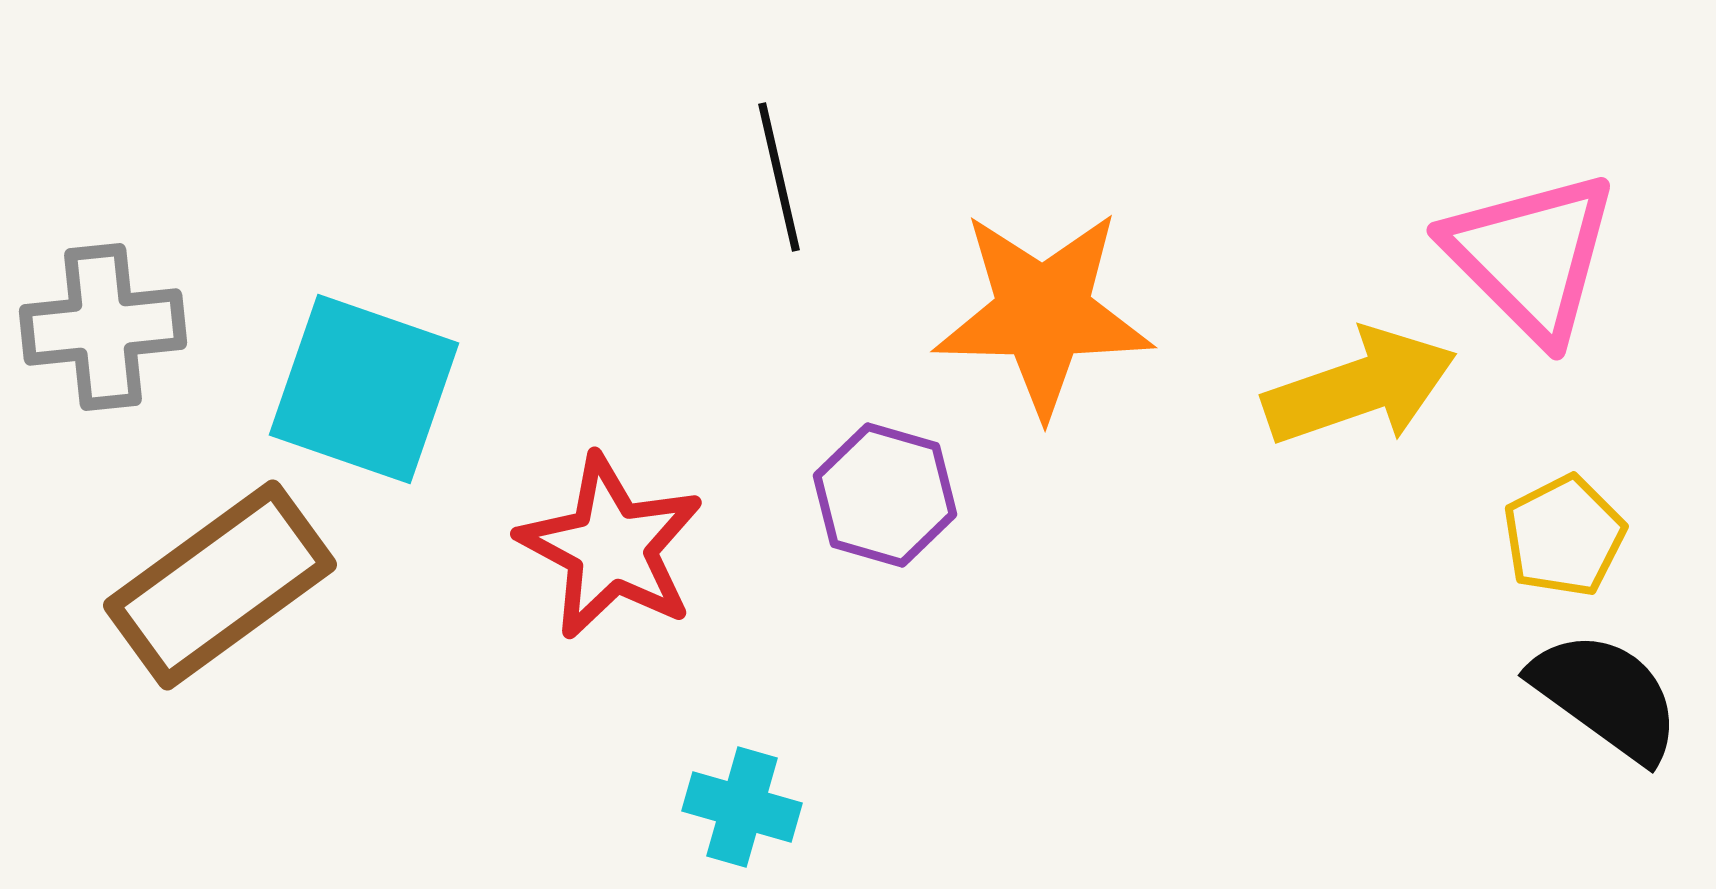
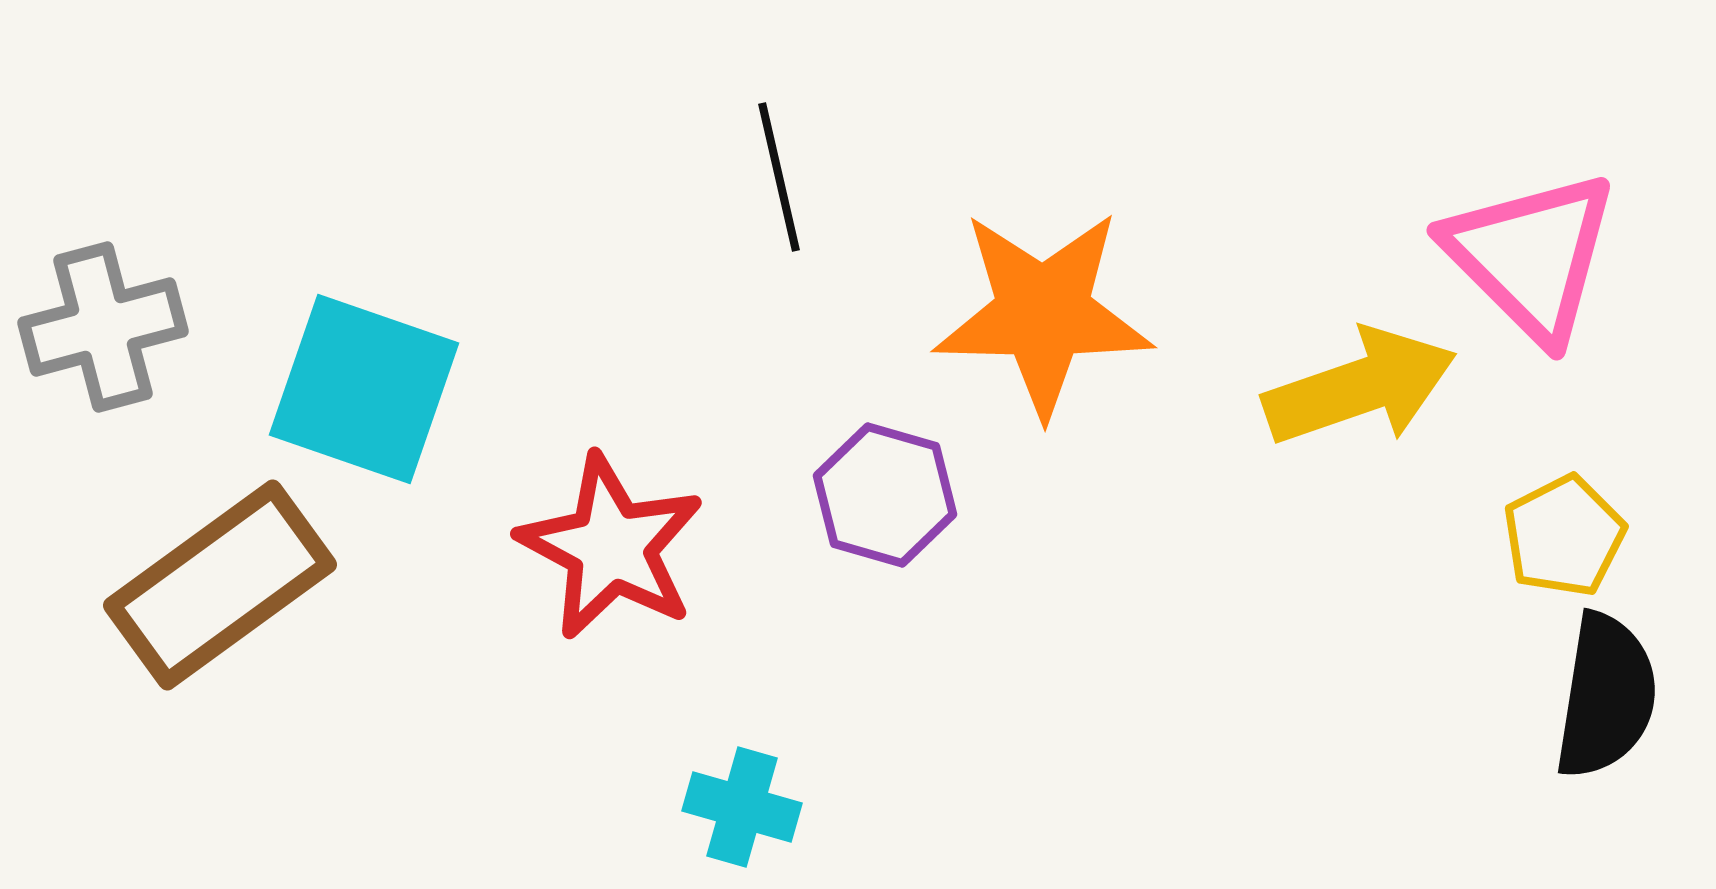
gray cross: rotated 9 degrees counterclockwise
black semicircle: rotated 63 degrees clockwise
